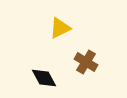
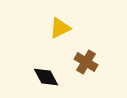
black diamond: moved 2 px right, 1 px up
